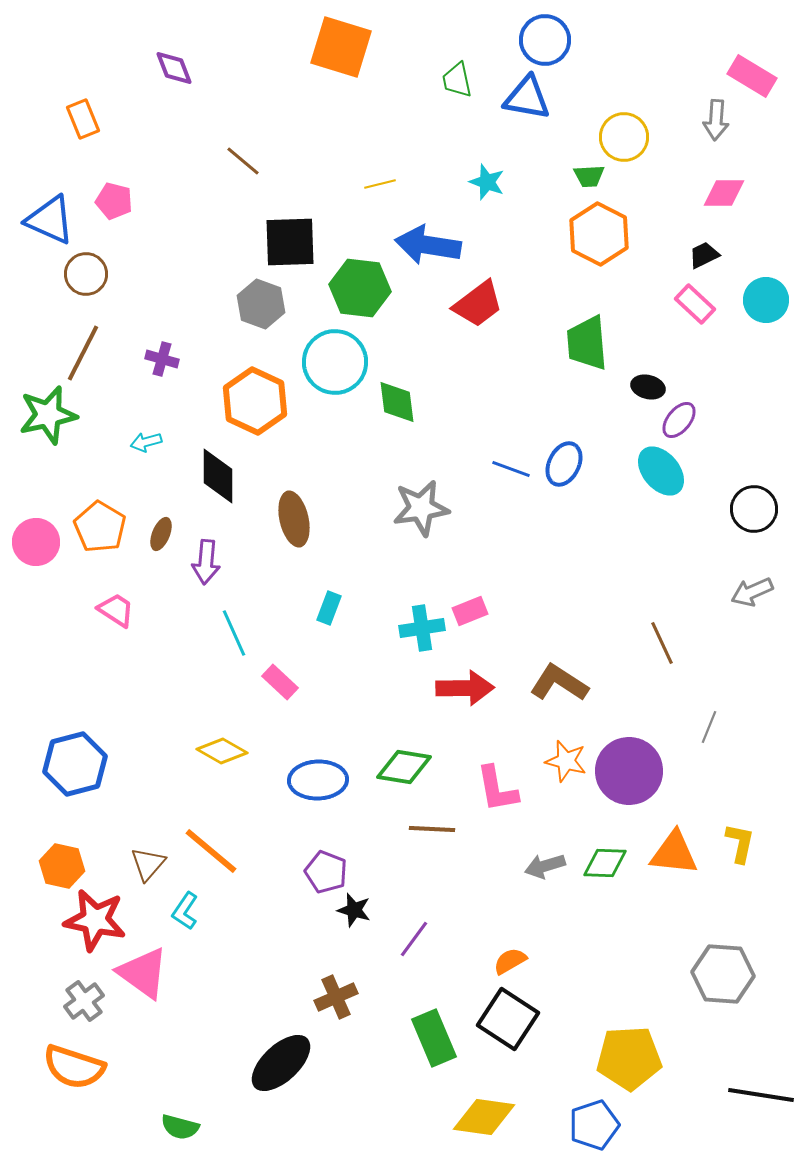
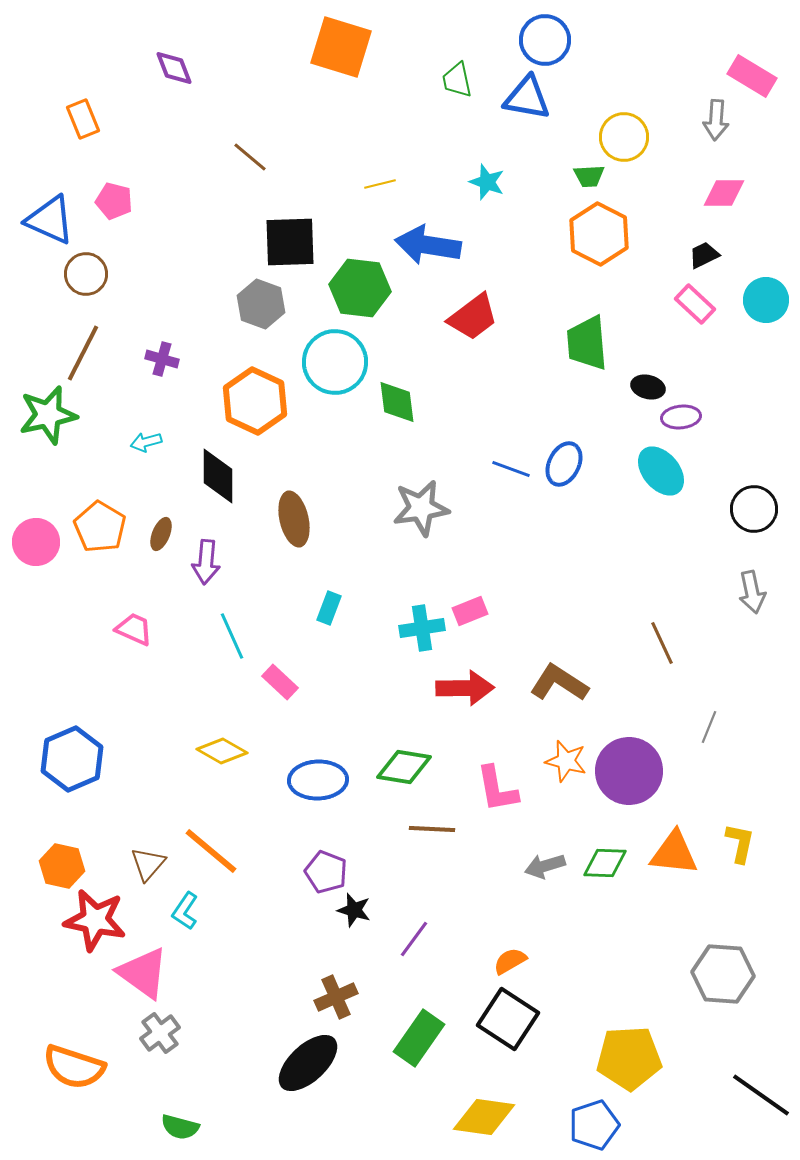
brown line at (243, 161): moved 7 px right, 4 px up
red trapezoid at (478, 304): moved 5 px left, 13 px down
purple ellipse at (679, 420): moved 2 px right, 3 px up; rotated 45 degrees clockwise
gray arrow at (752, 592): rotated 78 degrees counterclockwise
pink trapezoid at (116, 610): moved 18 px right, 19 px down; rotated 9 degrees counterclockwise
cyan line at (234, 633): moved 2 px left, 3 px down
blue hexagon at (75, 764): moved 3 px left, 5 px up; rotated 8 degrees counterclockwise
gray cross at (84, 1001): moved 76 px right, 32 px down
green rectangle at (434, 1038): moved 15 px left; rotated 58 degrees clockwise
black ellipse at (281, 1063): moved 27 px right
black line at (761, 1095): rotated 26 degrees clockwise
